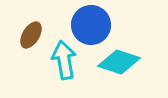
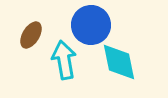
cyan diamond: rotated 60 degrees clockwise
